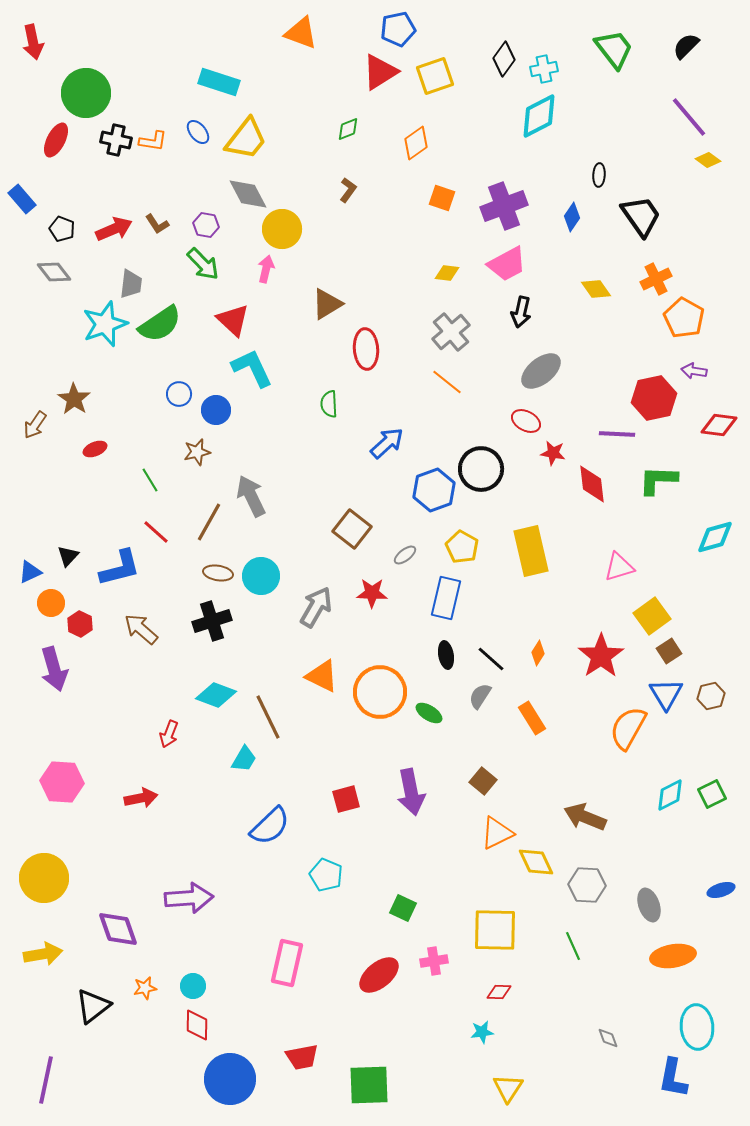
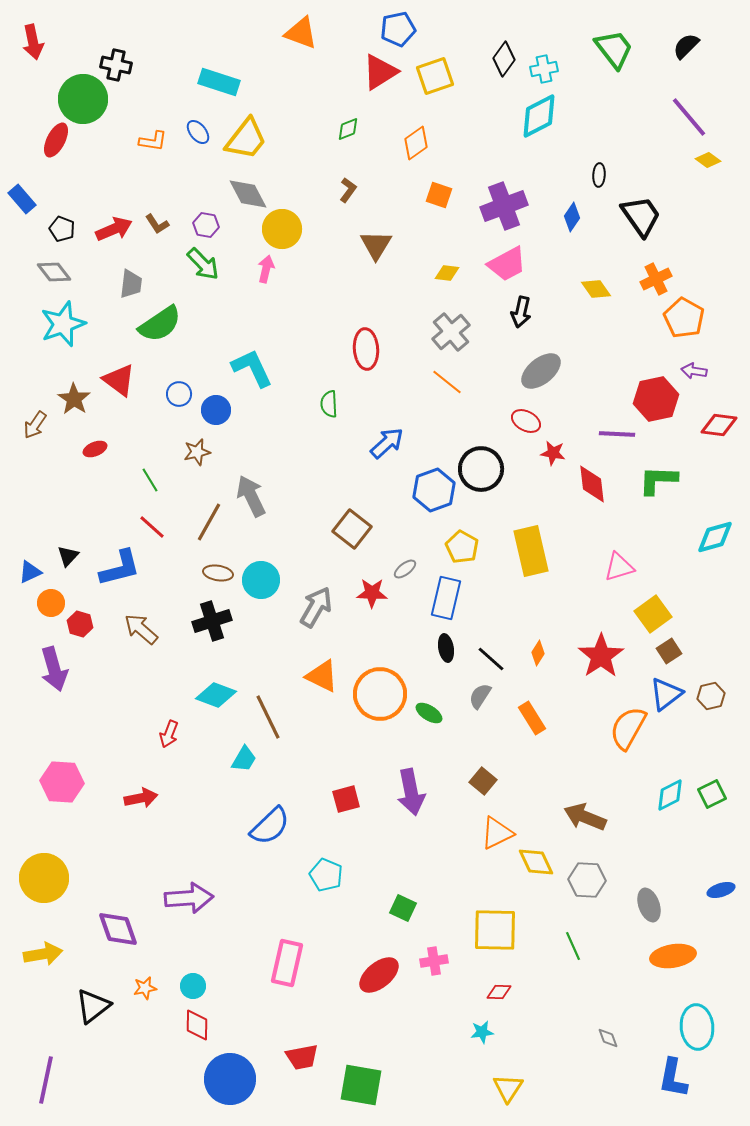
green circle at (86, 93): moved 3 px left, 6 px down
black cross at (116, 140): moved 75 px up
orange square at (442, 198): moved 3 px left, 3 px up
brown triangle at (327, 304): moved 49 px right, 59 px up; rotated 28 degrees counterclockwise
red triangle at (233, 320): moved 114 px left, 60 px down; rotated 6 degrees counterclockwise
cyan star at (105, 324): moved 42 px left
red hexagon at (654, 398): moved 2 px right, 1 px down
red line at (156, 532): moved 4 px left, 5 px up
gray ellipse at (405, 555): moved 14 px down
cyan circle at (261, 576): moved 4 px down
yellow square at (652, 616): moved 1 px right, 2 px up
red hexagon at (80, 624): rotated 10 degrees counterclockwise
black ellipse at (446, 655): moved 7 px up
orange circle at (380, 692): moved 2 px down
blue triangle at (666, 694): rotated 24 degrees clockwise
gray hexagon at (587, 885): moved 5 px up
green square at (369, 1085): moved 8 px left; rotated 12 degrees clockwise
